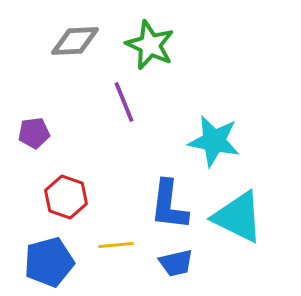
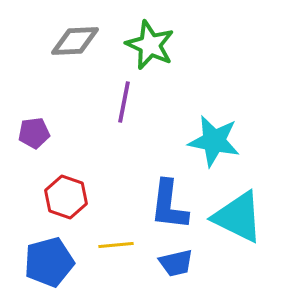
purple line: rotated 33 degrees clockwise
